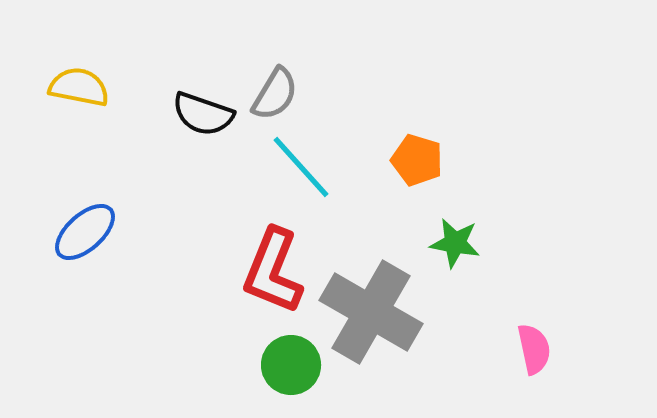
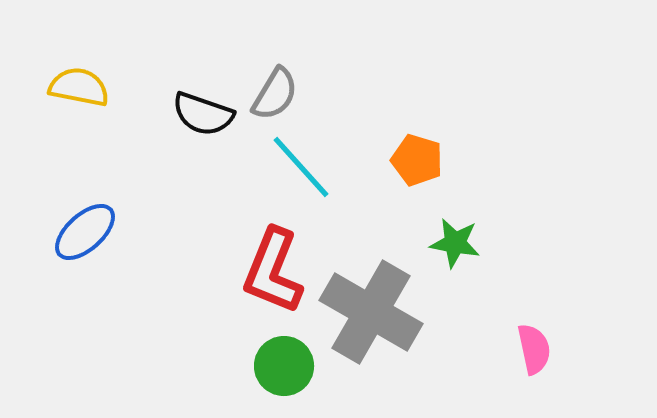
green circle: moved 7 px left, 1 px down
